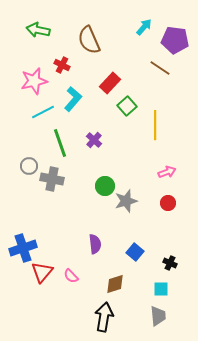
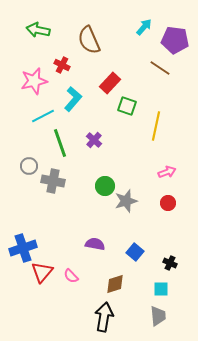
green square: rotated 30 degrees counterclockwise
cyan line: moved 4 px down
yellow line: moved 1 px right, 1 px down; rotated 12 degrees clockwise
gray cross: moved 1 px right, 2 px down
purple semicircle: rotated 72 degrees counterclockwise
